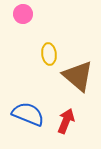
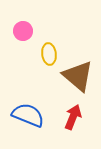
pink circle: moved 17 px down
blue semicircle: moved 1 px down
red arrow: moved 7 px right, 4 px up
